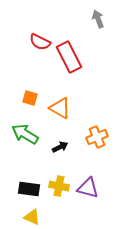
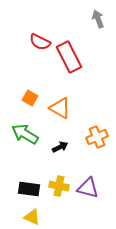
orange square: rotated 14 degrees clockwise
